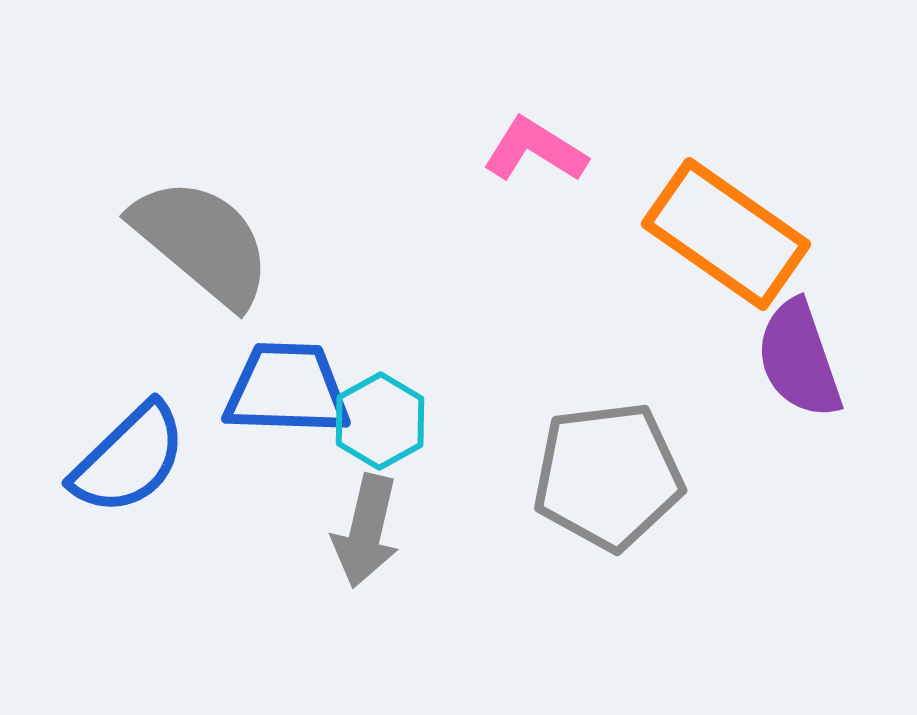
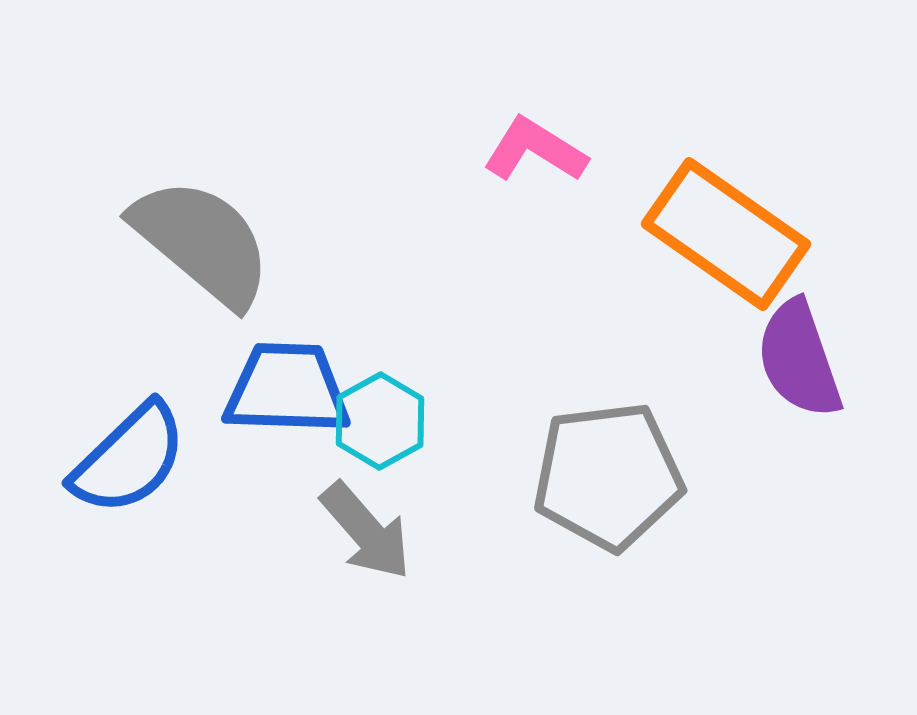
gray arrow: rotated 54 degrees counterclockwise
